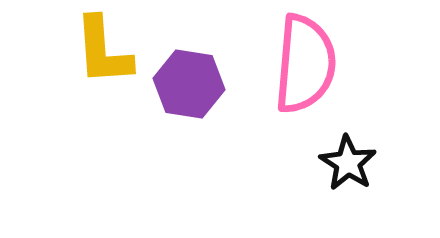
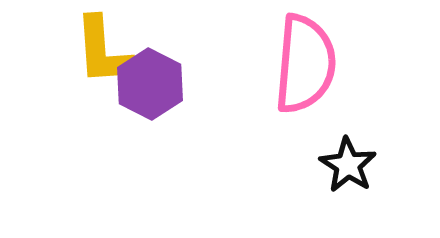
purple hexagon: moved 39 px left; rotated 18 degrees clockwise
black star: moved 2 px down
